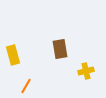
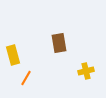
brown rectangle: moved 1 px left, 6 px up
orange line: moved 8 px up
